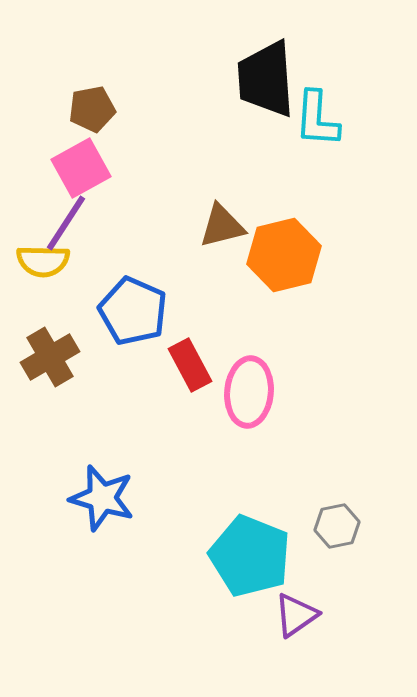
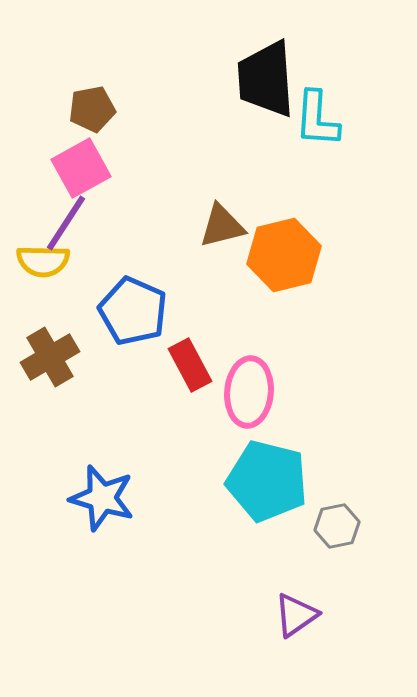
cyan pentagon: moved 17 px right, 75 px up; rotated 8 degrees counterclockwise
